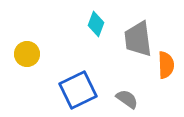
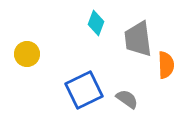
cyan diamond: moved 1 px up
blue square: moved 6 px right
